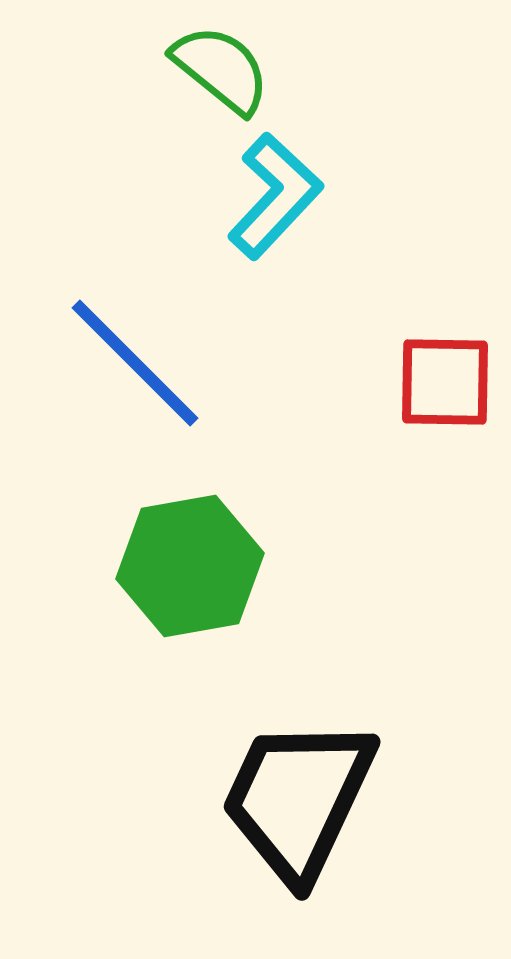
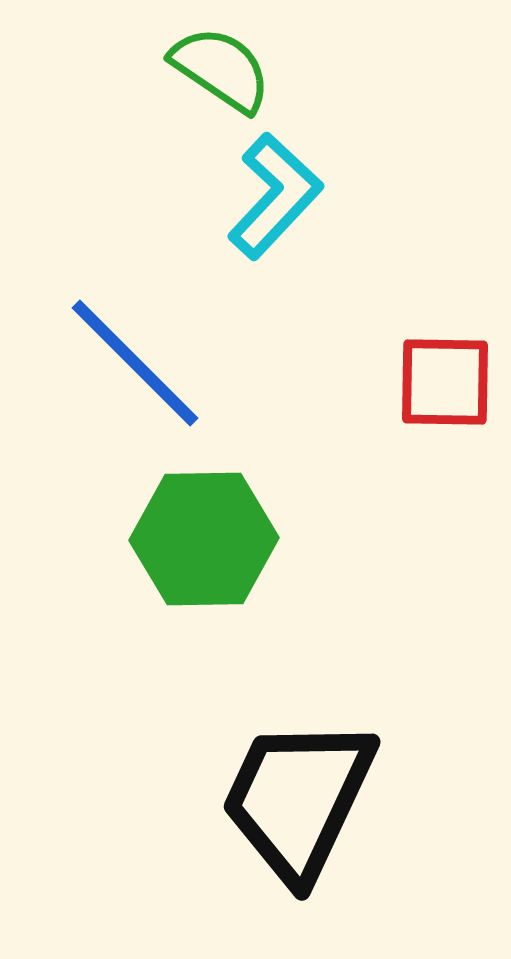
green semicircle: rotated 5 degrees counterclockwise
green hexagon: moved 14 px right, 27 px up; rotated 9 degrees clockwise
